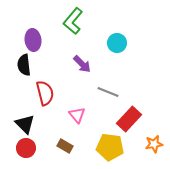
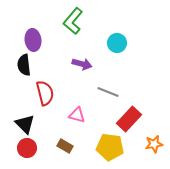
purple arrow: rotated 30 degrees counterclockwise
pink triangle: rotated 36 degrees counterclockwise
red circle: moved 1 px right
